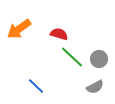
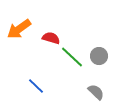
red semicircle: moved 8 px left, 4 px down
gray circle: moved 3 px up
gray semicircle: moved 1 px right, 5 px down; rotated 108 degrees counterclockwise
